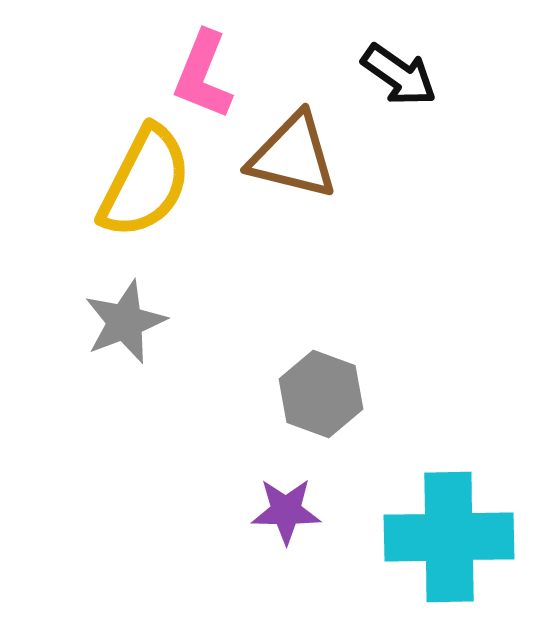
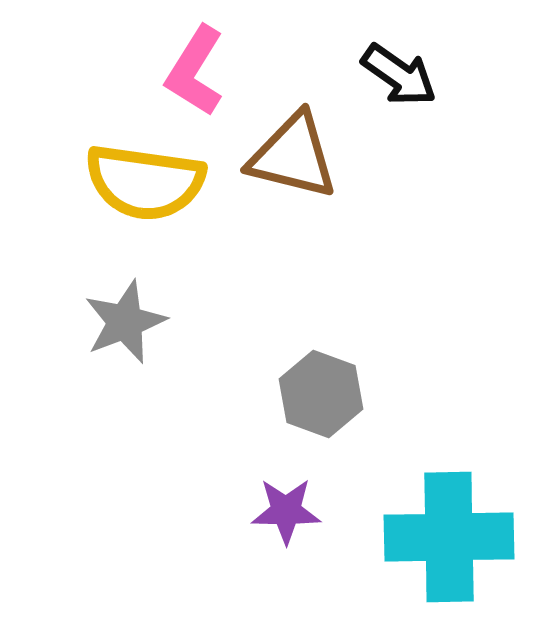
pink L-shape: moved 8 px left, 4 px up; rotated 10 degrees clockwise
yellow semicircle: rotated 71 degrees clockwise
